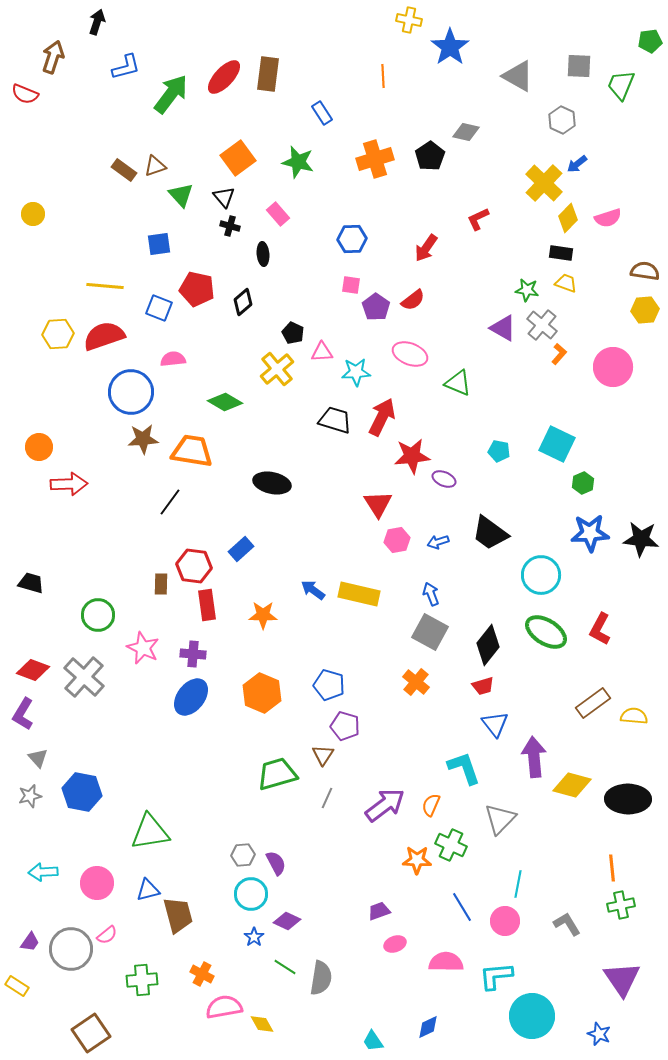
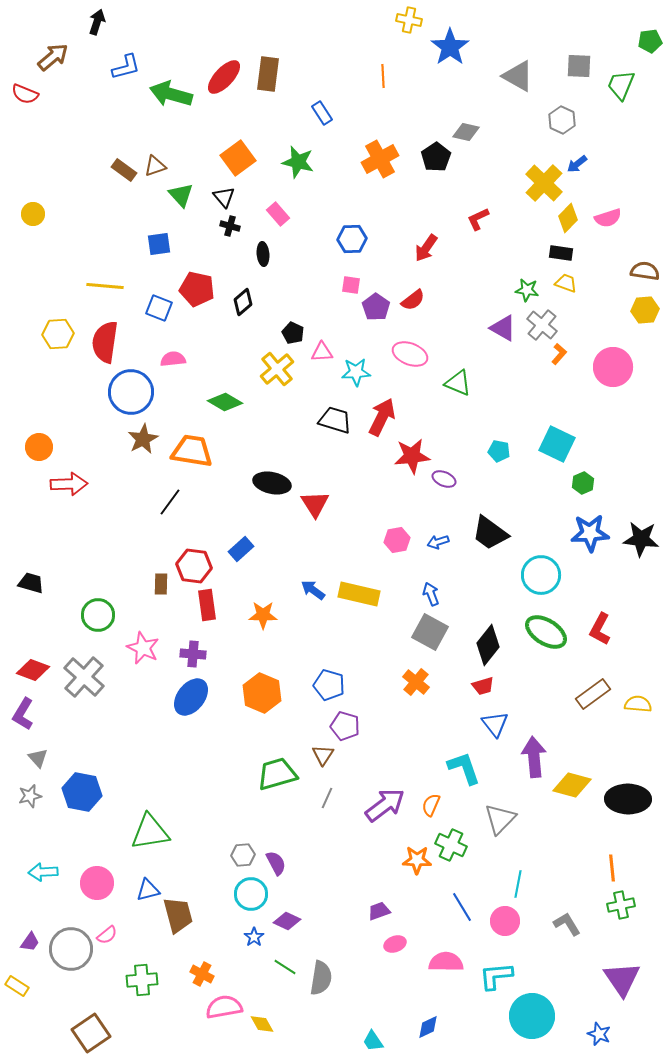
brown arrow at (53, 57): rotated 32 degrees clockwise
green arrow at (171, 94): rotated 111 degrees counterclockwise
black pentagon at (430, 156): moved 6 px right, 1 px down
orange cross at (375, 159): moved 5 px right; rotated 12 degrees counterclockwise
red semicircle at (104, 336): moved 1 px right, 6 px down; rotated 63 degrees counterclockwise
brown star at (143, 439): rotated 24 degrees counterclockwise
red triangle at (378, 504): moved 63 px left
brown rectangle at (593, 703): moved 9 px up
yellow semicircle at (634, 716): moved 4 px right, 12 px up
